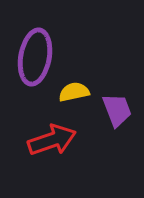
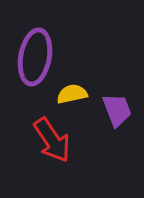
yellow semicircle: moved 2 px left, 2 px down
red arrow: rotated 75 degrees clockwise
